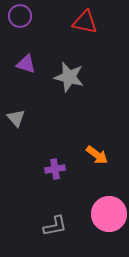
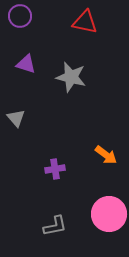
gray star: moved 2 px right
orange arrow: moved 9 px right
